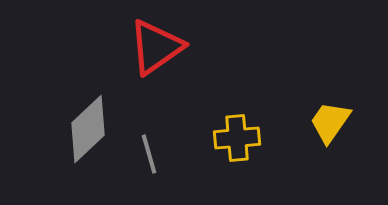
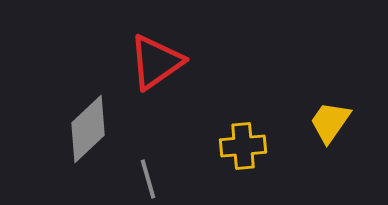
red triangle: moved 15 px down
yellow cross: moved 6 px right, 8 px down
gray line: moved 1 px left, 25 px down
